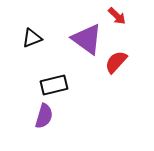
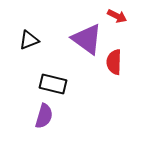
red arrow: rotated 18 degrees counterclockwise
black triangle: moved 3 px left, 2 px down
red semicircle: moved 2 px left; rotated 40 degrees counterclockwise
black rectangle: moved 1 px left, 1 px up; rotated 28 degrees clockwise
